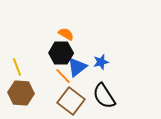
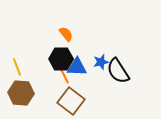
orange semicircle: rotated 21 degrees clockwise
black hexagon: moved 6 px down
blue triangle: rotated 40 degrees clockwise
orange line: moved 1 px right, 1 px up; rotated 18 degrees clockwise
black semicircle: moved 14 px right, 25 px up
